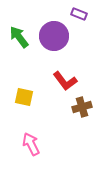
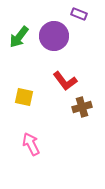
green arrow: rotated 105 degrees counterclockwise
